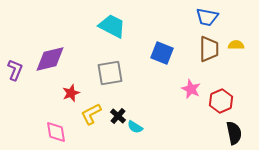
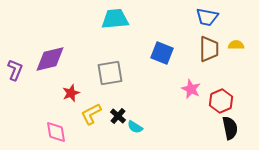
cyan trapezoid: moved 3 px right, 7 px up; rotated 32 degrees counterclockwise
black semicircle: moved 4 px left, 5 px up
